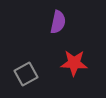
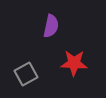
purple semicircle: moved 7 px left, 4 px down
